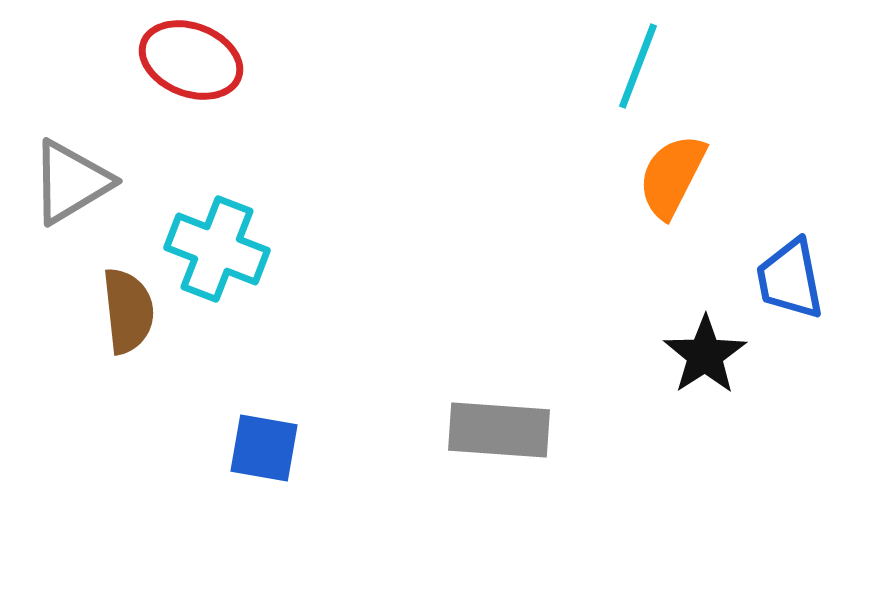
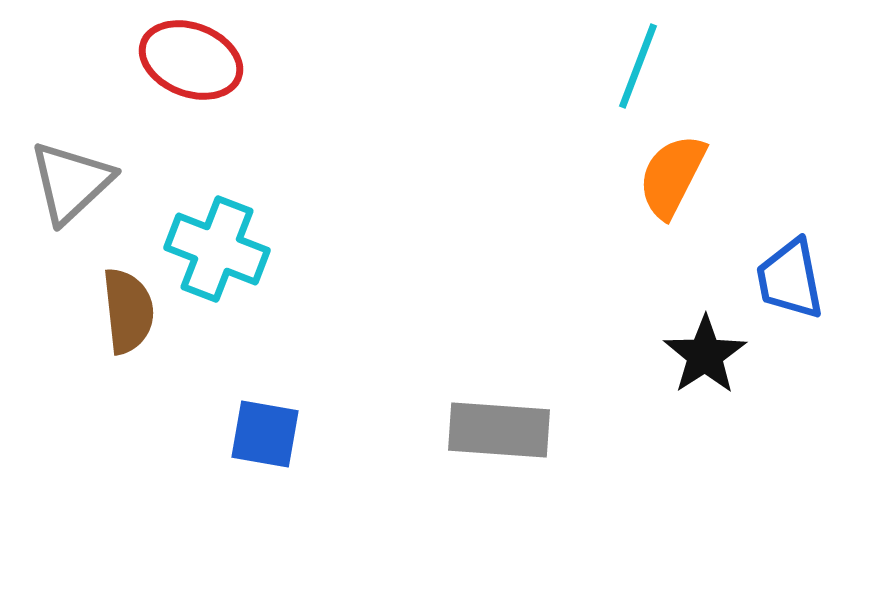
gray triangle: rotated 12 degrees counterclockwise
blue square: moved 1 px right, 14 px up
